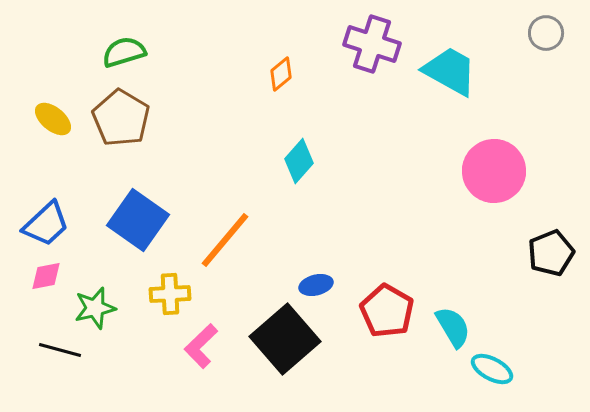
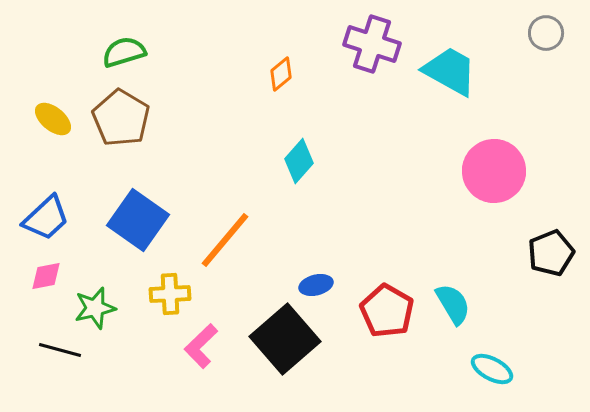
blue trapezoid: moved 6 px up
cyan semicircle: moved 23 px up
